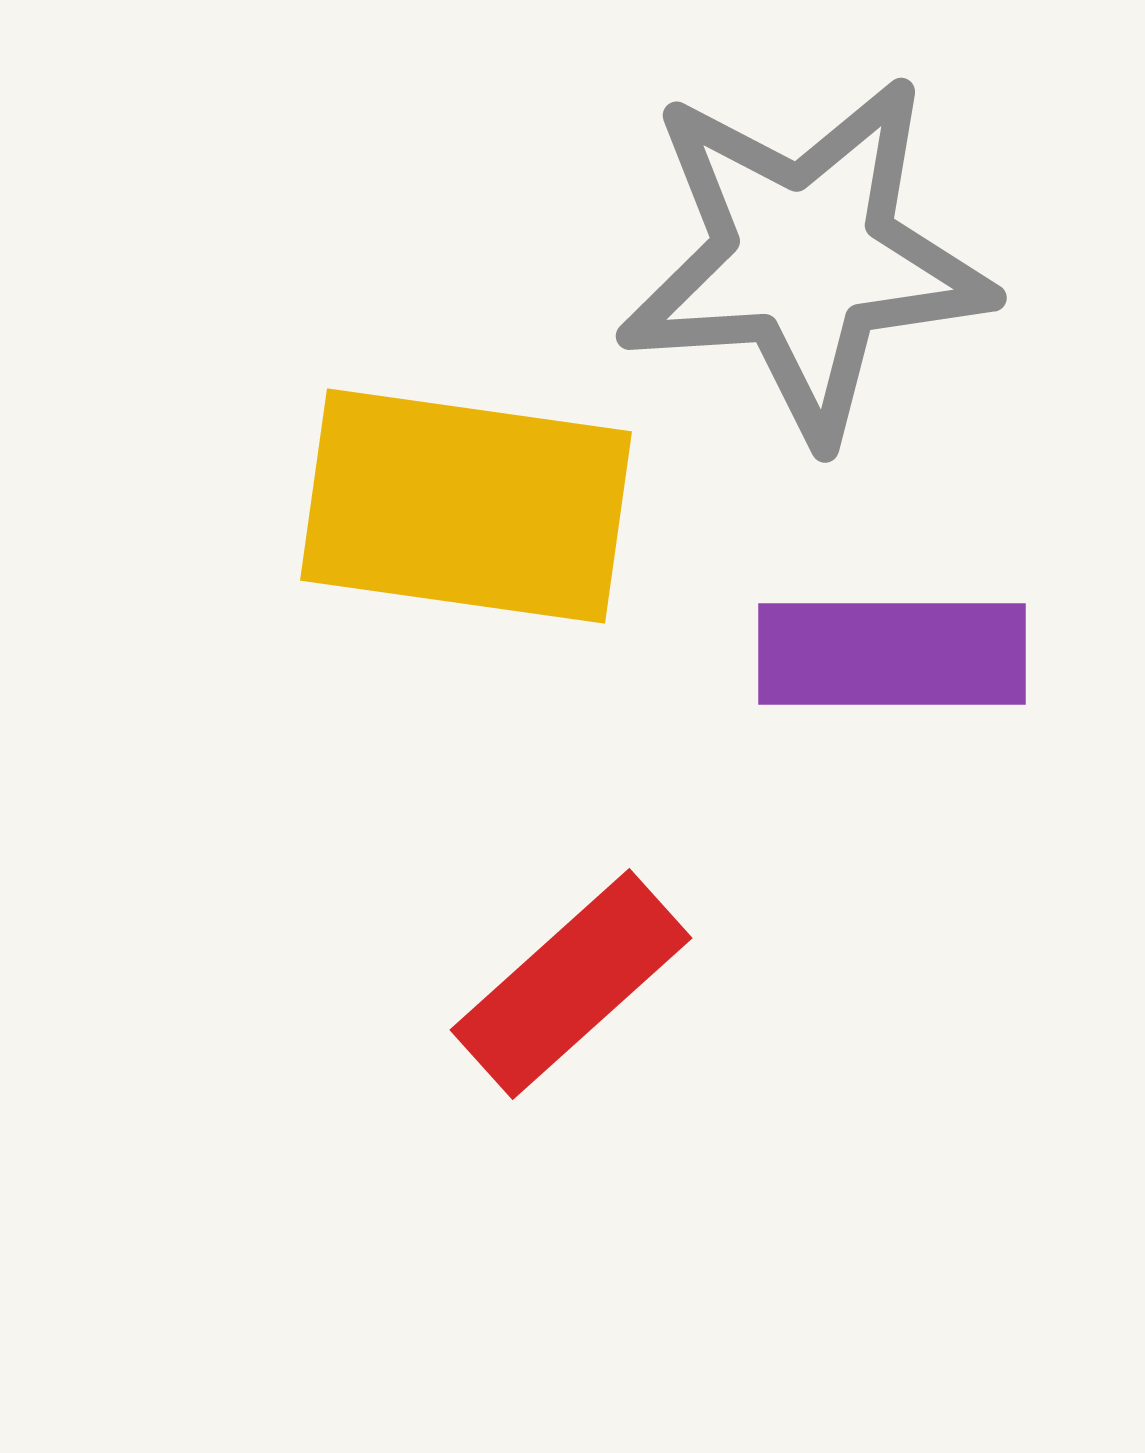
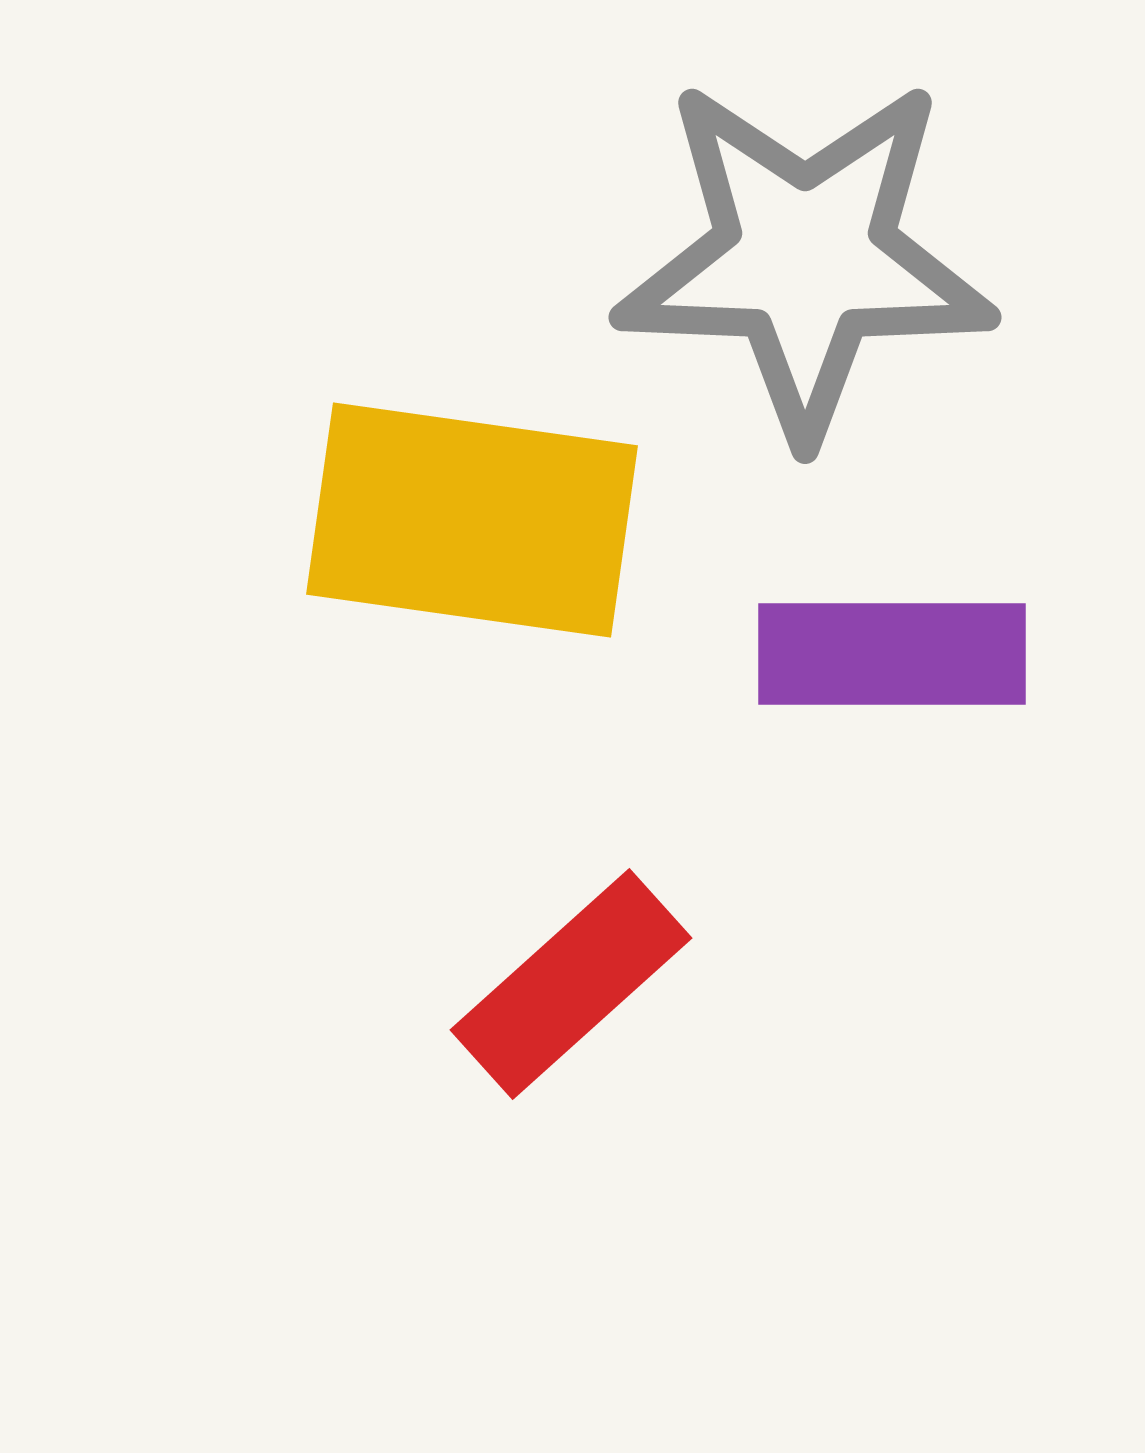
gray star: rotated 6 degrees clockwise
yellow rectangle: moved 6 px right, 14 px down
